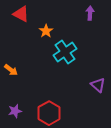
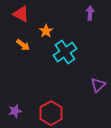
orange arrow: moved 12 px right, 25 px up
purple triangle: rotated 35 degrees clockwise
red hexagon: moved 2 px right
